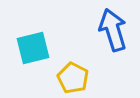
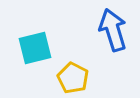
cyan square: moved 2 px right
